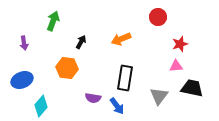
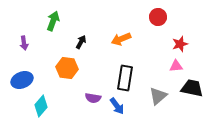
gray triangle: moved 1 px left; rotated 12 degrees clockwise
